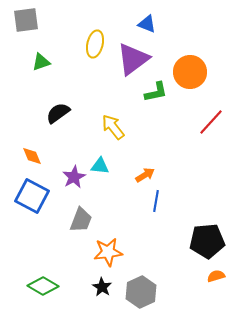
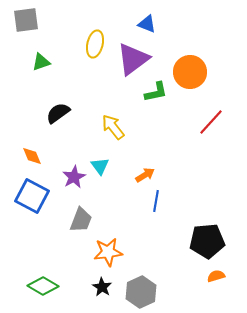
cyan triangle: rotated 48 degrees clockwise
